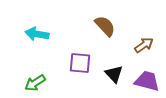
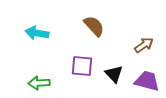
brown semicircle: moved 11 px left
cyan arrow: moved 1 px up
purple square: moved 2 px right, 3 px down
green arrow: moved 4 px right; rotated 30 degrees clockwise
